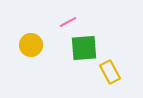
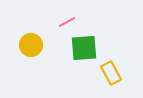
pink line: moved 1 px left
yellow rectangle: moved 1 px right, 1 px down
